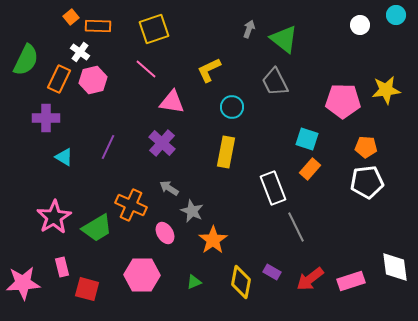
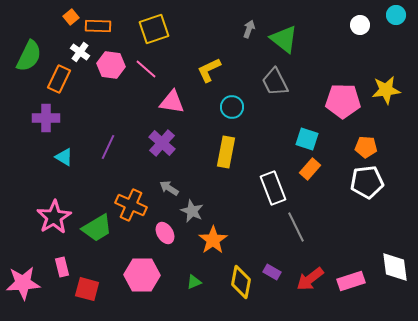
green semicircle at (26, 60): moved 3 px right, 4 px up
pink hexagon at (93, 80): moved 18 px right, 15 px up; rotated 20 degrees clockwise
